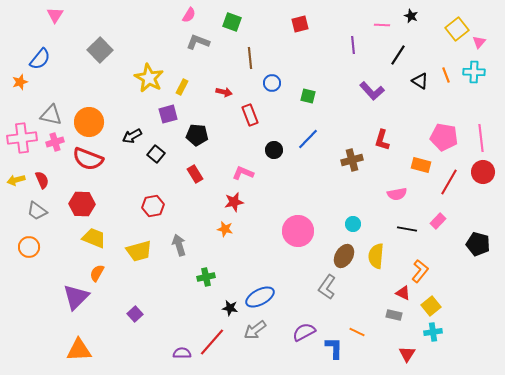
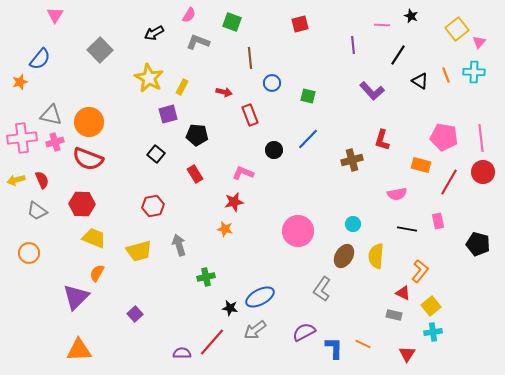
black arrow at (132, 136): moved 22 px right, 103 px up
pink rectangle at (438, 221): rotated 56 degrees counterclockwise
orange circle at (29, 247): moved 6 px down
gray L-shape at (327, 287): moved 5 px left, 2 px down
orange line at (357, 332): moved 6 px right, 12 px down
